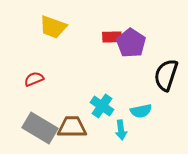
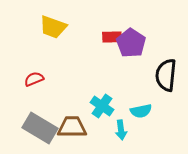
black semicircle: rotated 12 degrees counterclockwise
